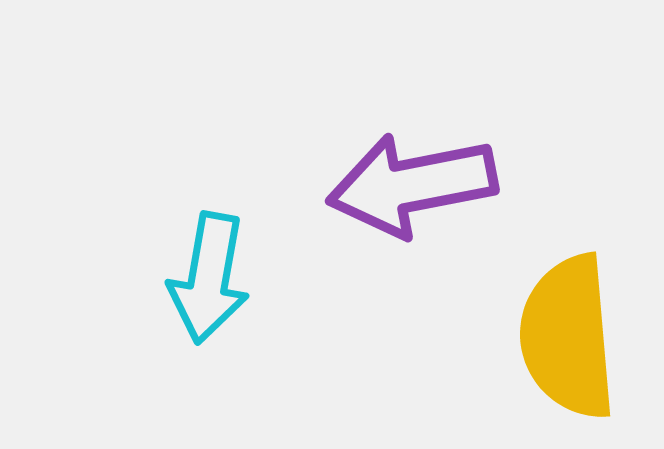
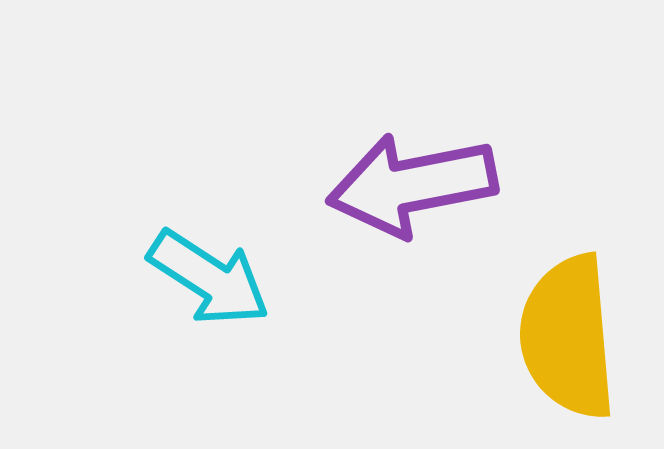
cyan arrow: rotated 67 degrees counterclockwise
